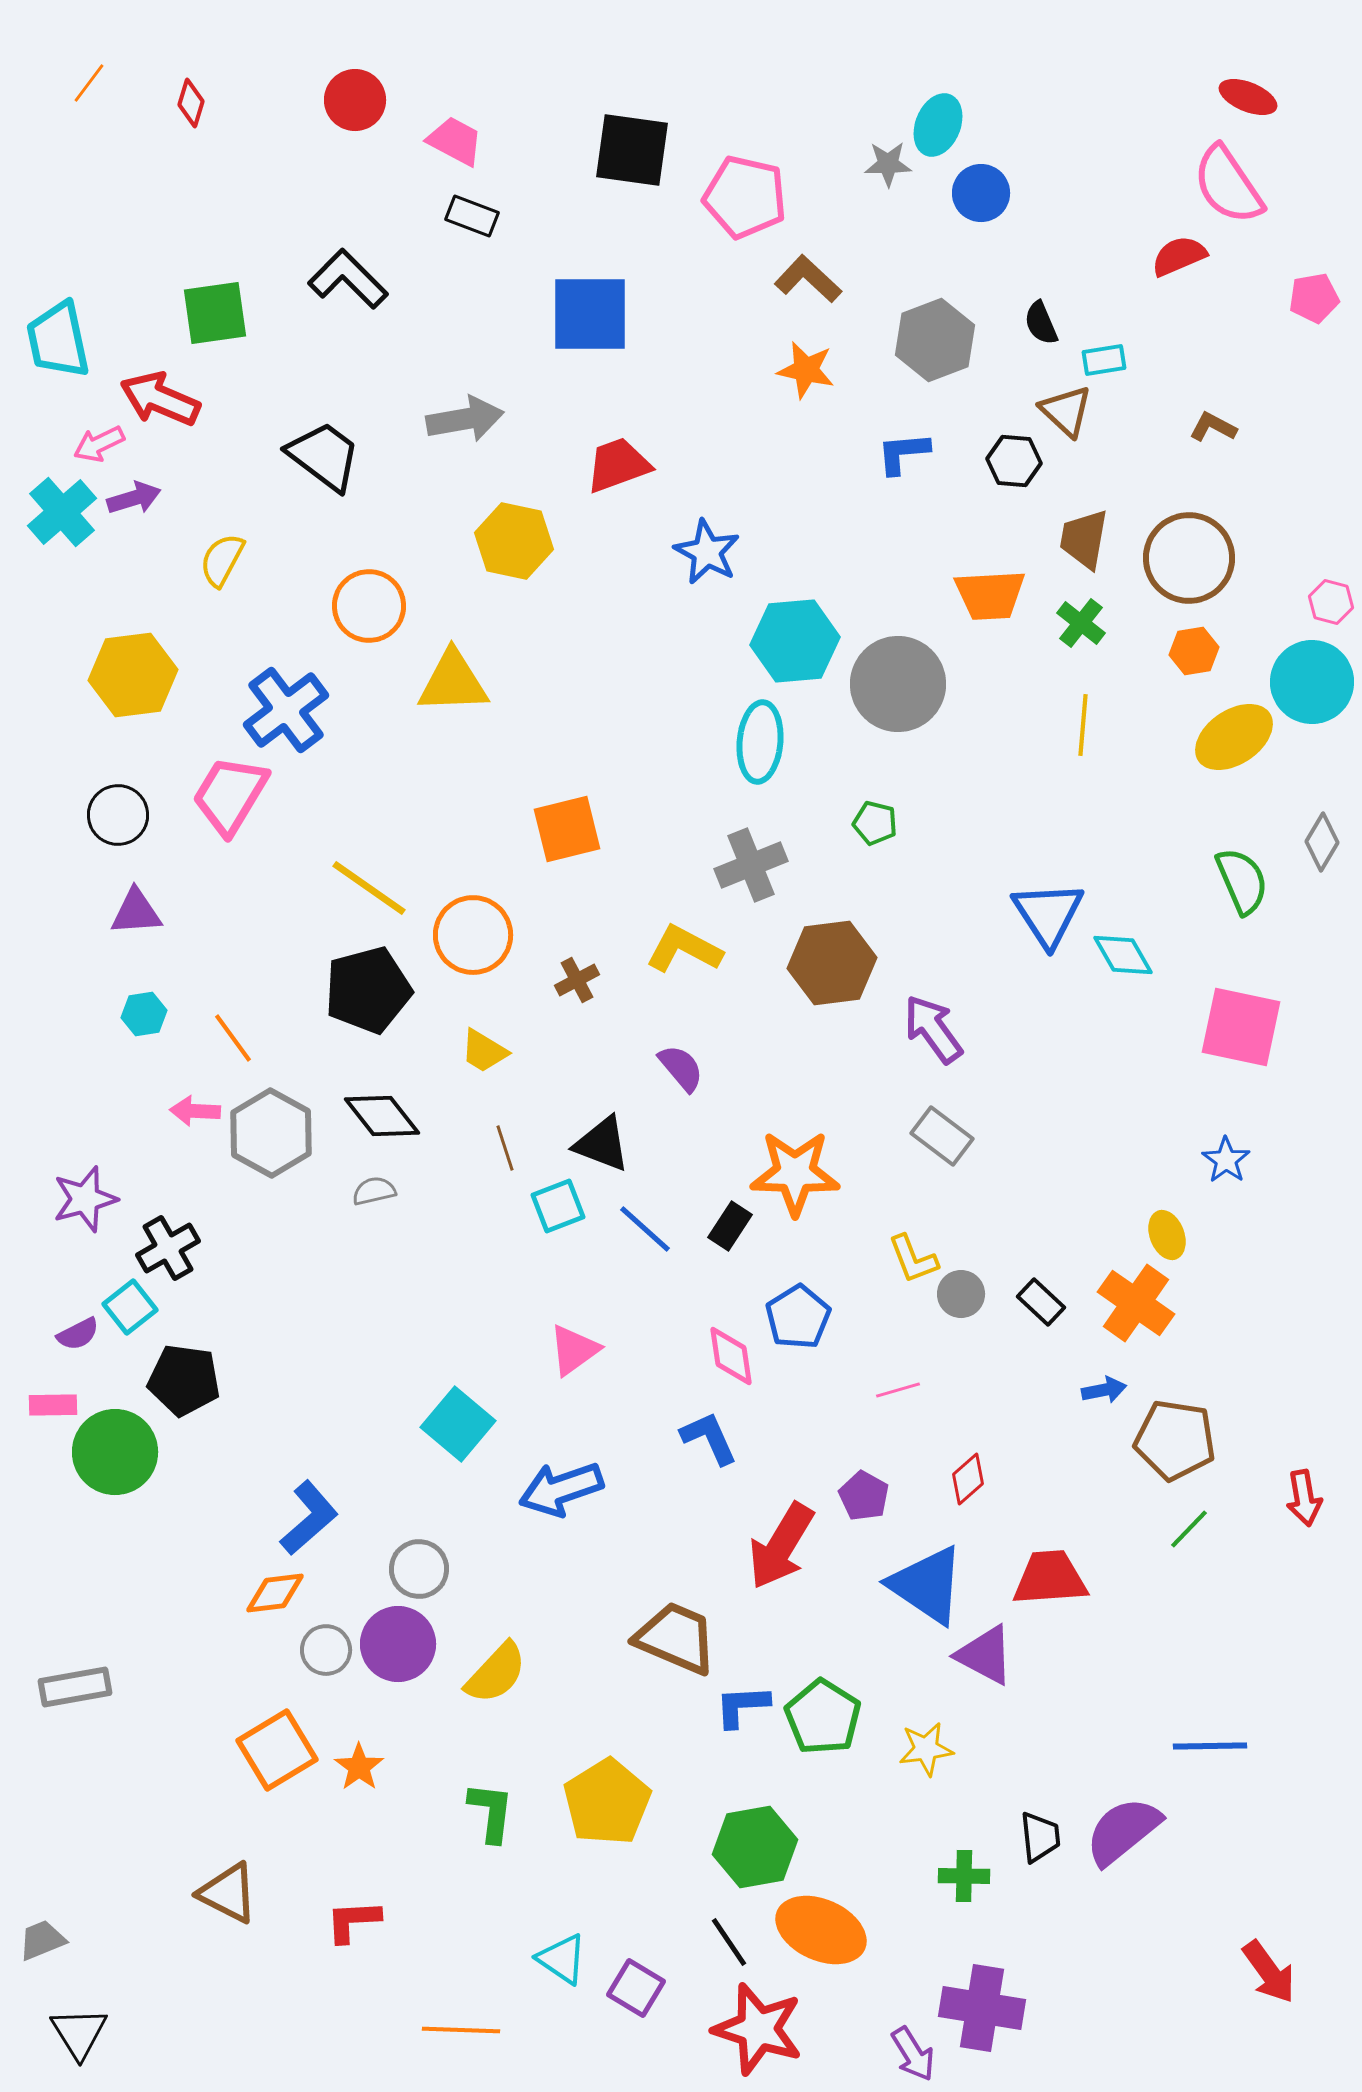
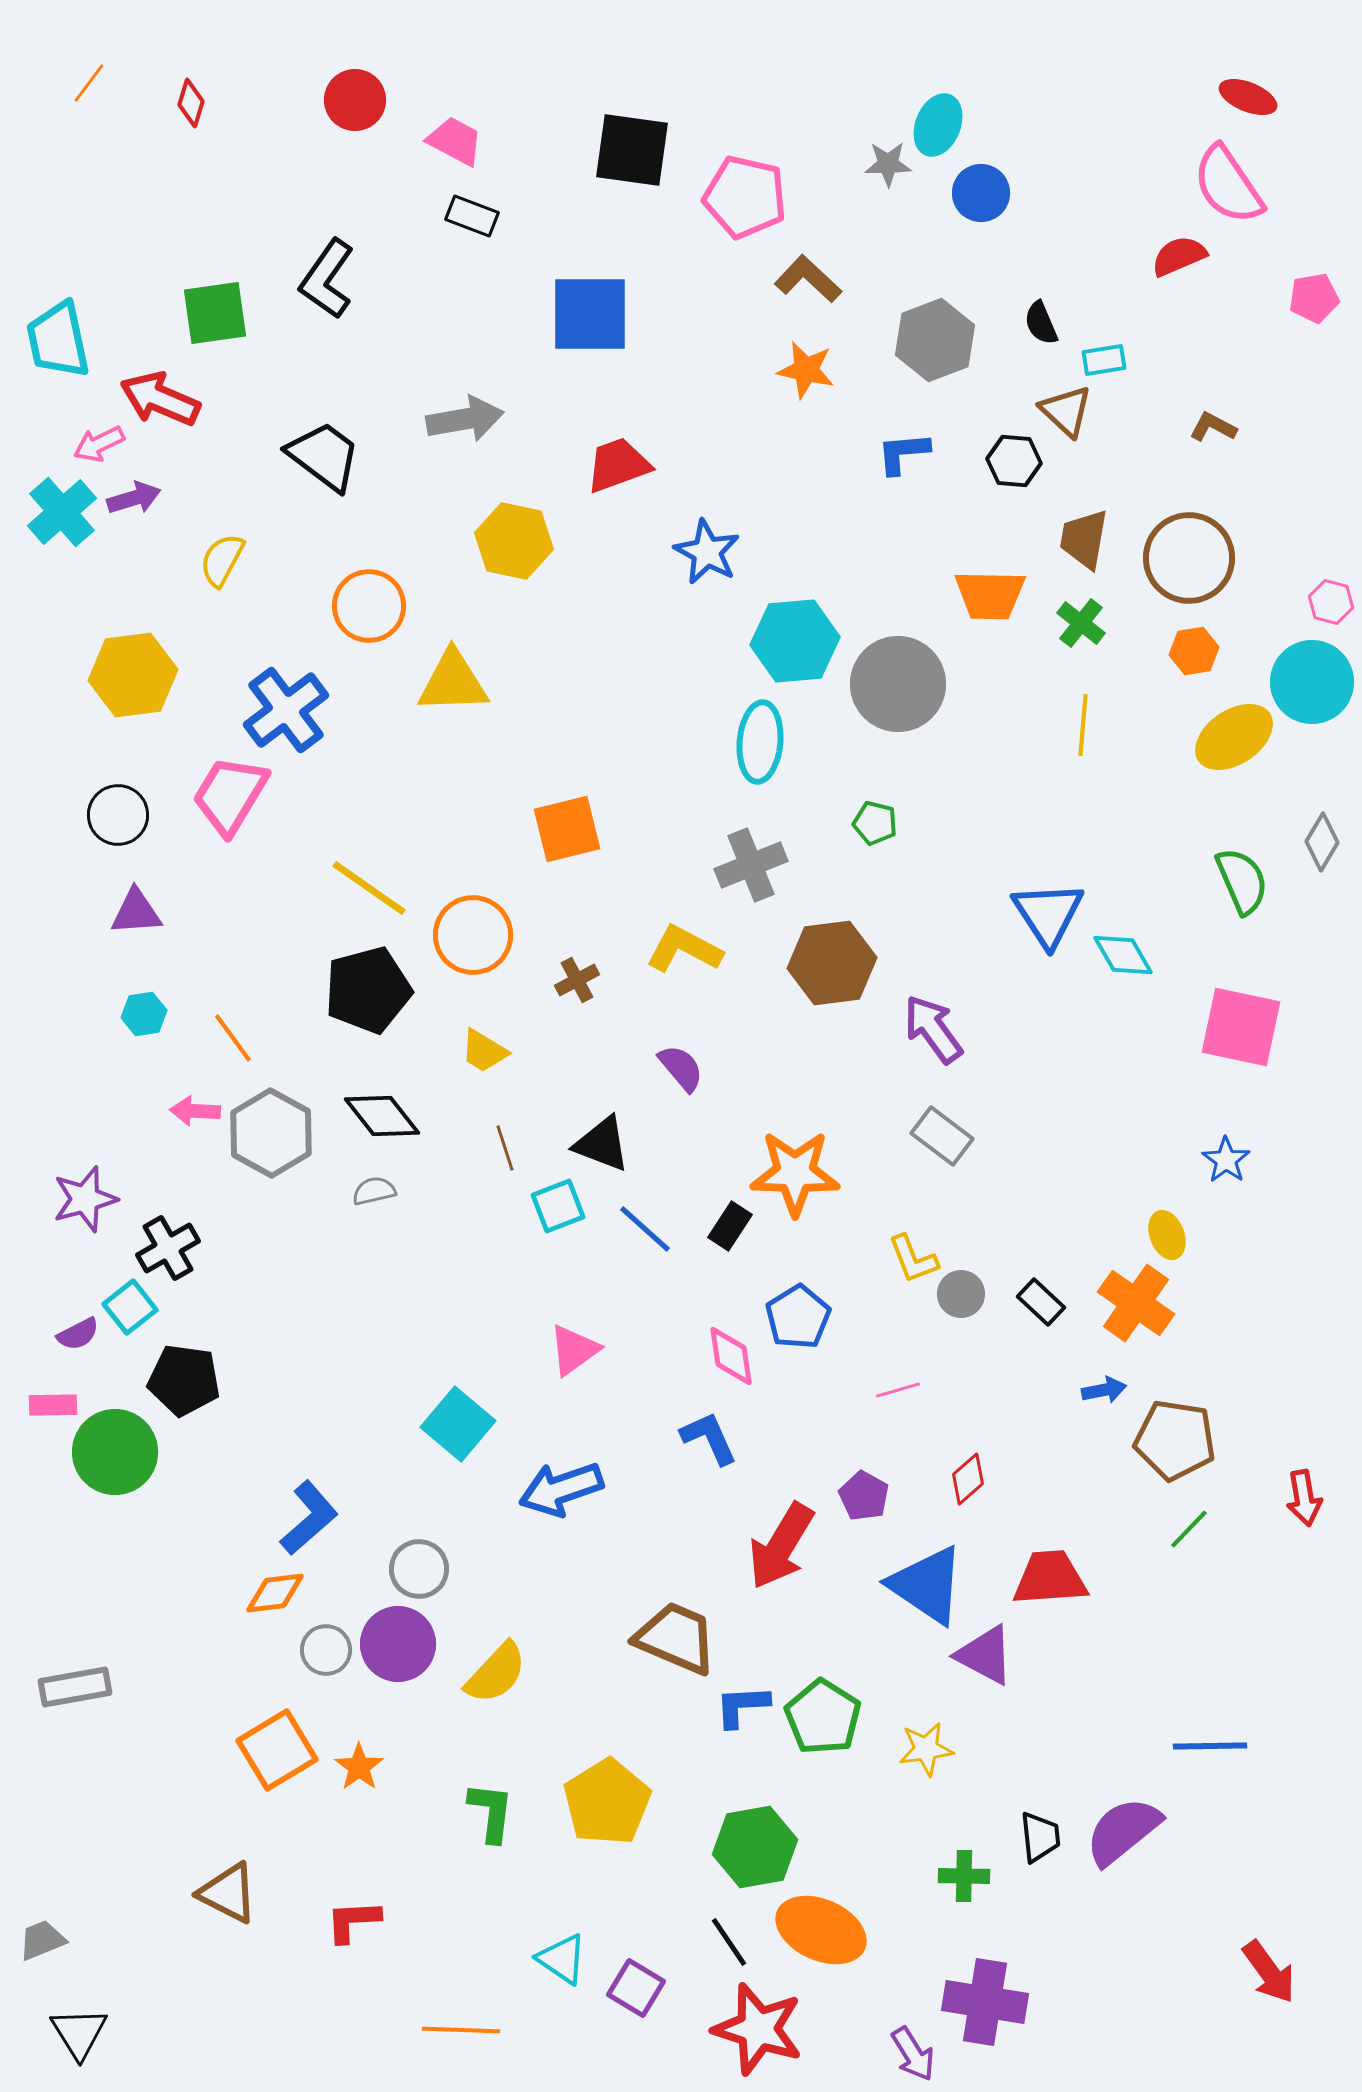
black L-shape at (348, 279): moved 21 px left; rotated 100 degrees counterclockwise
orange trapezoid at (990, 595): rotated 4 degrees clockwise
purple cross at (982, 2008): moved 3 px right, 6 px up
